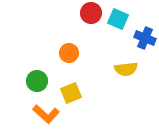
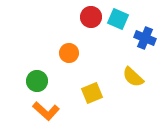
red circle: moved 4 px down
yellow semicircle: moved 7 px right, 8 px down; rotated 50 degrees clockwise
yellow square: moved 21 px right
orange L-shape: moved 3 px up
